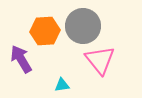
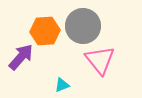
purple arrow: moved 2 px up; rotated 72 degrees clockwise
cyan triangle: rotated 14 degrees counterclockwise
